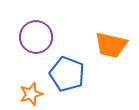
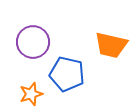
purple circle: moved 3 px left, 5 px down
blue pentagon: rotated 8 degrees counterclockwise
